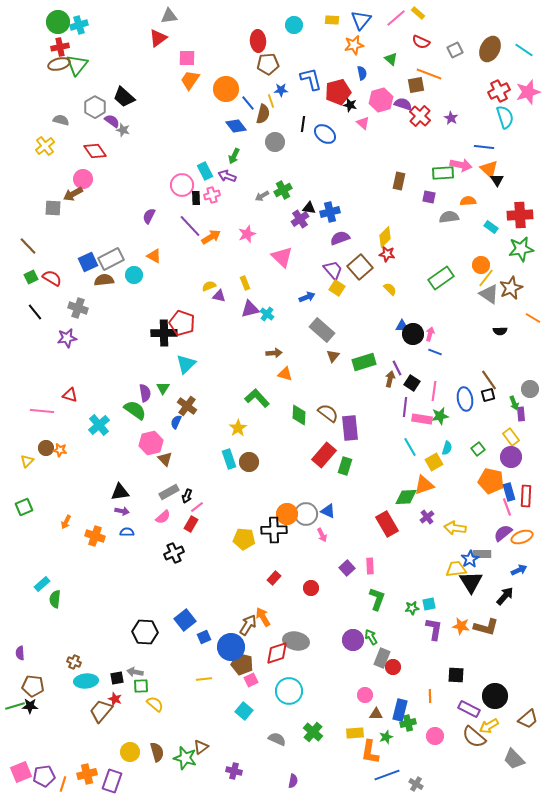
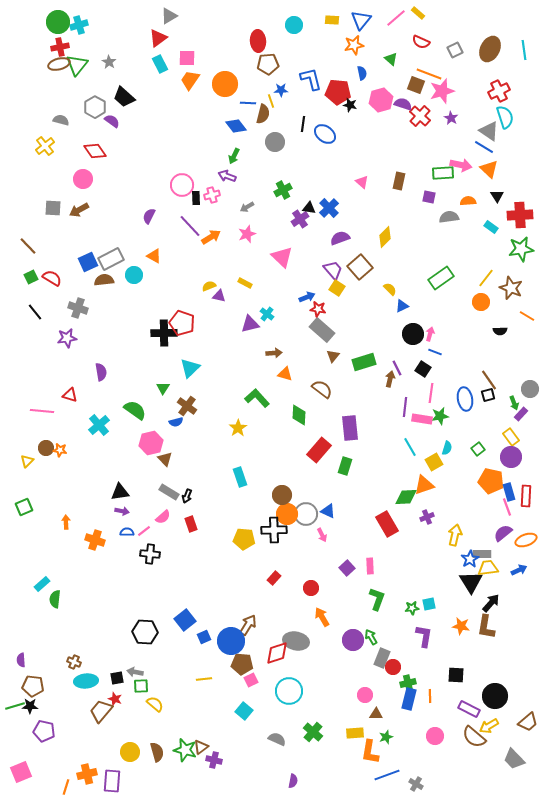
gray triangle at (169, 16): rotated 24 degrees counterclockwise
cyan line at (524, 50): rotated 48 degrees clockwise
brown square at (416, 85): rotated 30 degrees clockwise
orange circle at (226, 89): moved 1 px left, 5 px up
red pentagon at (338, 92): rotated 20 degrees clockwise
pink star at (528, 92): moved 86 px left, 1 px up
blue line at (248, 103): rotated 49 degrees counterclockwise
pink triangle at (363, 123): moved 1 px left, 59 px down
gray star at (123, 130): moved 14 px left, 68 px up; rotated 16 degrees clockwise
blue line at (484, 147): rotated 24 degrees clockwise
cyan rectangle at (205, 171): moved 45 px left, 107 px up
black triangle at (497, 180): moved 16 px down
brown arrow at (73, 194): moved 6 px right, 16 px down
gray arrow at (262, 196): moved 15 px left, 11 px down
blue cross at (330, 212): moved 1 px left, 4 px up; rotated 30 degrees counterclockwise
red star at (387, 254): moved 69 px left, 55 px down
orange circle at (481, 265): moved 37 px down
yellow rectangle at (245, 283): rotated 40 degrees counterclockwise
brown star at (511, 288): rotated 25 degrees counterclockwise
gray triangle at (489, 294): moved 163 px up
purple triangle at (250, 309): moved 15 px down
orange line at (533, 318): moved 6 px left, 2 px up
blue triangle at (402, 326): moved 20 px up; rotated 24 degrees counterclockwise
cyan triangle at (186, 364): moved 4 px right, 4 px down
black square at (412, 383): moved 11 px right, 14 px up
pink line at (434, 391): moved 3 px left, 2 px down
purple semicircle at (145, 393): moved 44 px left, 21 px up
brown semicircle at (328, 413): moved 6 px left, 24 px up
purple rectangle at (521, 414): rotated 48 degrees clockwise
blue semicircle at (176, 422): rotated 128 degrees counterclockwise
red rectangle at (324, 455): moved 5 px left, 5 px up
cyan rectangle at (229, 459): moved 11 px right, 18 px down
brown circle at (249, 462): moved 33 px right, 33 px down
gray rectangle at (169, 492): rotated 60 degrees clockwise
pink line at (197, 507): moved 53 px left, 24 px down
purple cross at (427, 517): rotated 16 degrees clockwise
orange arrow at (66, 522): rotated 152 degrees clockwise
red rectangle at (191, 524): rotated 49 degrees counterclockwise
yellow arrow at (455, 528): moved 7 px down; rotated 95 degrees clockwise
orange cross at (95, 536): moved 4 px down
orange ellipse at (522, 537): moved 4 px right, 3 px down
black cross at (174, 553): moved 24 px left, 1 px down; rotated 30 degrees clockwise
yellow trapezoid at (456, 569): moved 32 px right, 1 px up
black arrow at (505, 596): moved 14 px left, 7 px down
orange arrow at (263, 617): moved 59 px right
brown L-shape at (486, 627): rotated 85 degrees clockwise
purple L-shape at (434, 629): moved 10 px left, 7 px down
blue circle at (231, 647): moved 6 px up
purple semicircle at (20, 653): moved 1 px right, 7 px down
brown pentagon at (242, 664): rotated 10 degrees counterclockwise
blue rectangle at (400, 710): moved 9 px right, 11 px up
brown trapezoid at (528, 719): moved 3 px down
green cross at (408, 723): moved 40 px up
green star at (185, 758): moved 8 px up
purple cross at (234, 771): moved 20 px left, 11 px up
purple pentagon at (44, 776): moved 45 px up; rotated 20 degrees clockwise
purple rectangle at (112, 781): rotated 15 degrees counterclockwise
orange line at (63, 784): moved 3 px right, 3 px down
